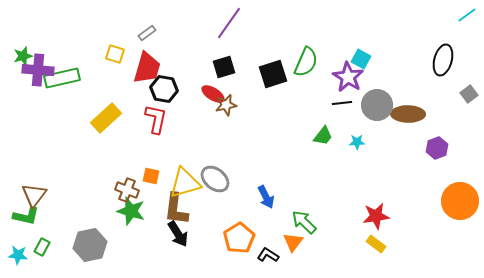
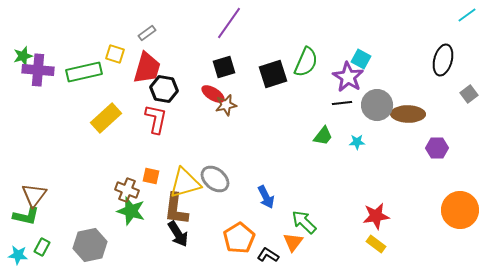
green rectangle at (62, 78): moved 22 px right, 6 px up
purple hexagon at (437, 148): rotated 20 degrees clockwise
orange circle at (460, 201): moved 9 px down
